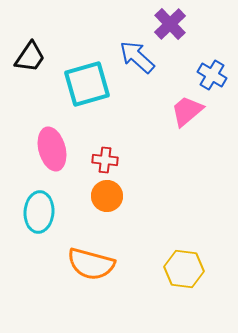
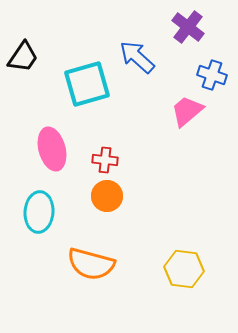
purple cross: moved 18 px right, 3 px down; rotated 8 degrees counterclockwise
black trapezoid: moved 7 px left
blue cross: rotated 12 degrees counterclockwise
